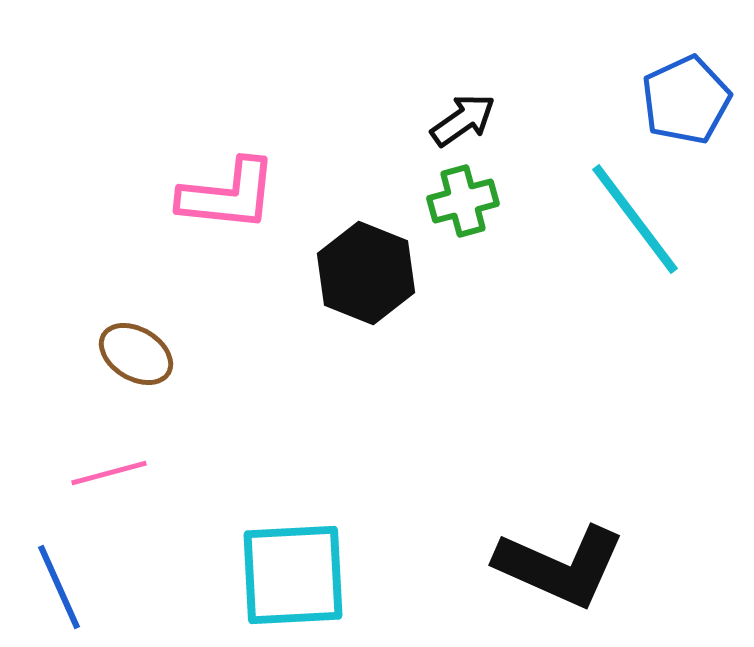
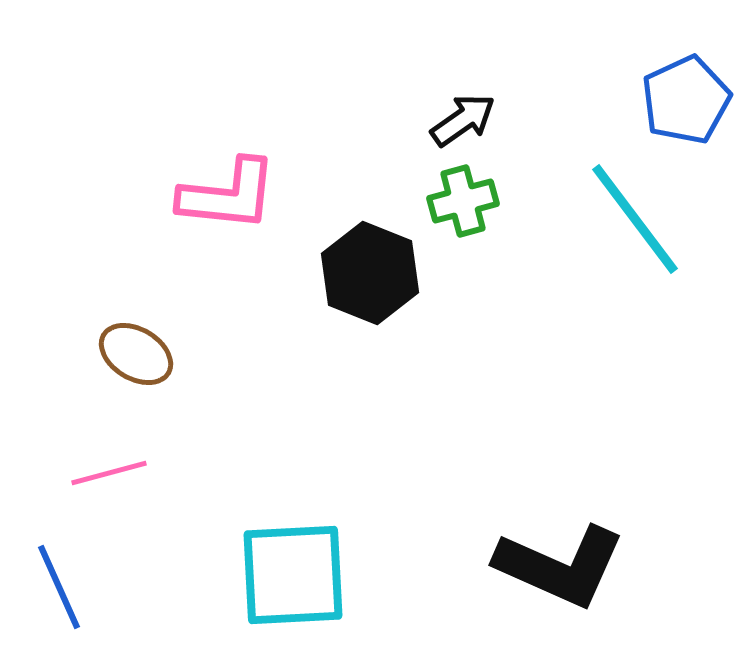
black hexagon: moved 4 px right
